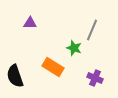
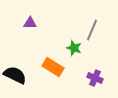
black semicircle: moved 1 px up; rotated 135 degrees clockwise
